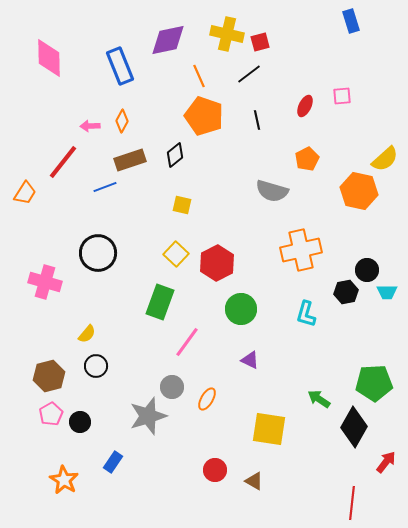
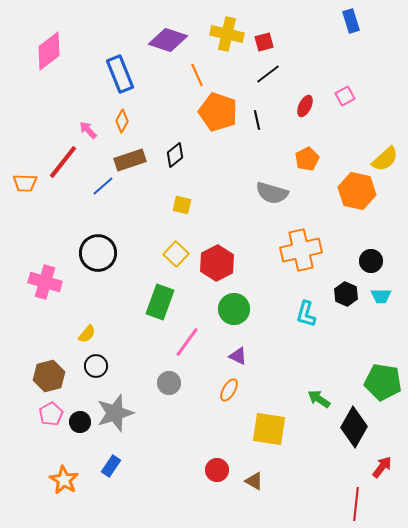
purple diamond at (168, 40): rotated 30 degrees clockwise
red square at (260, 42): moved 4 px right
pink diamond at (49, 58): moved 7 px up; rotated 54 degrees clockwise
blue rectangle at (120, 66): moved 8 px down
black line at (249, 74): moved 19 px right
orange line at (199, 76): moved 2 px left, 1 px up
pink square at (342, 96): moved 3 px right; rotated 24 degrees counterclockwise
orange pentagon at (204, 116): moved 14 px right, 4 px up
pink arrow at (90, 126): moved 2 px left, 4 px down; rotated 48 degrees clockwise
blue line at (105, 187): moved 2 px left, 1 px up; rotated 20 degrees counterclockwise
gray semicircle at (272, 191): moved 2 px down
orange hexagon at (359, 191): moved 2 px left
orange trapezoid at (25, 193): moved 10 px up; rotated 60 degrees clockwise
black circle at (367, 270): moved 4 px right, 9 px up
black hexagon at (346, 292): moved 2 px down; rotated 25 degrees counterclockwise
cyan trapezoid at (387, 292): moved 6 px left, 4 px down
green circle at (241, 309): moved 7 px left
purple triangle at (250, 360): moved 12 px left, 4 px up
green pentagon at (374, 383): moved 9 px right, 1 px up; rotated 12 degrees clockwise
gray circle at (172, 387): moved 3 px left, 4 px up
orange ellipse at (207, 399): moved 22 px right, 9 px up
gray star at (148, 416): moved 33 px left, 3 px up
blue rectangle at (113, 462): moved 2 px left, 4 px down
red arrow at (386, 462): moved 4 px left, 5 px down
red circle at (215, 470): moved 2 px right
red line at (352, 503): moved 4 px right, 1 px down
